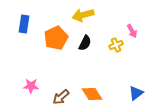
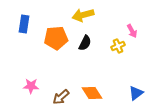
orange pentagon: rotated 20 degrees clockwise
yellow cross: moved 2 px right, 1 px down
orange diamond: moved 1 px up
